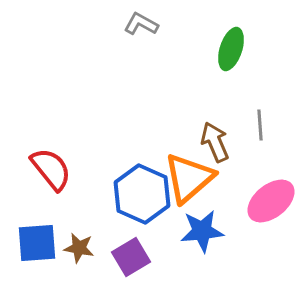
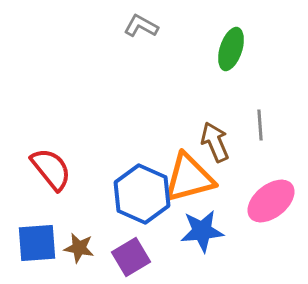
gray L-shape: moved 2 px down
orange triangle: rotated 26 degrees clockwise
